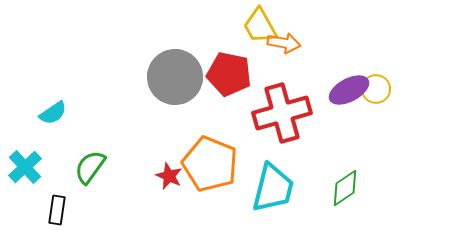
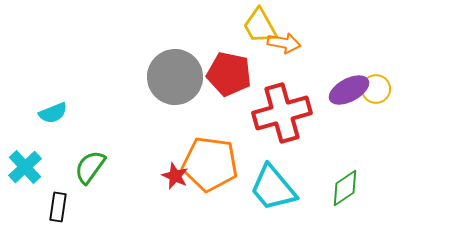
cyan semicircle: rotated 12 degrees clockwise
orange pentagon: rotated 14 degrees counterclockwise
red star: moved 6 px right
cyan trapezoid: rotated 126 degrees clockwise
black rectangle: moved 1 px right, 3 px up
